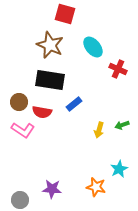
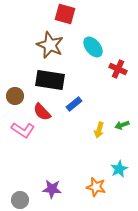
brown circle: moved 4 px left, 6 px up
red semicircle: rotated 36 degrees clockwise
